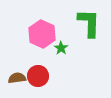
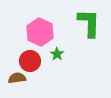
pink hexagon: moved 2 px left, 2 px up
green star: moved 4 px left, 6 px down
red circle: moved 8 px left, 15 px up
